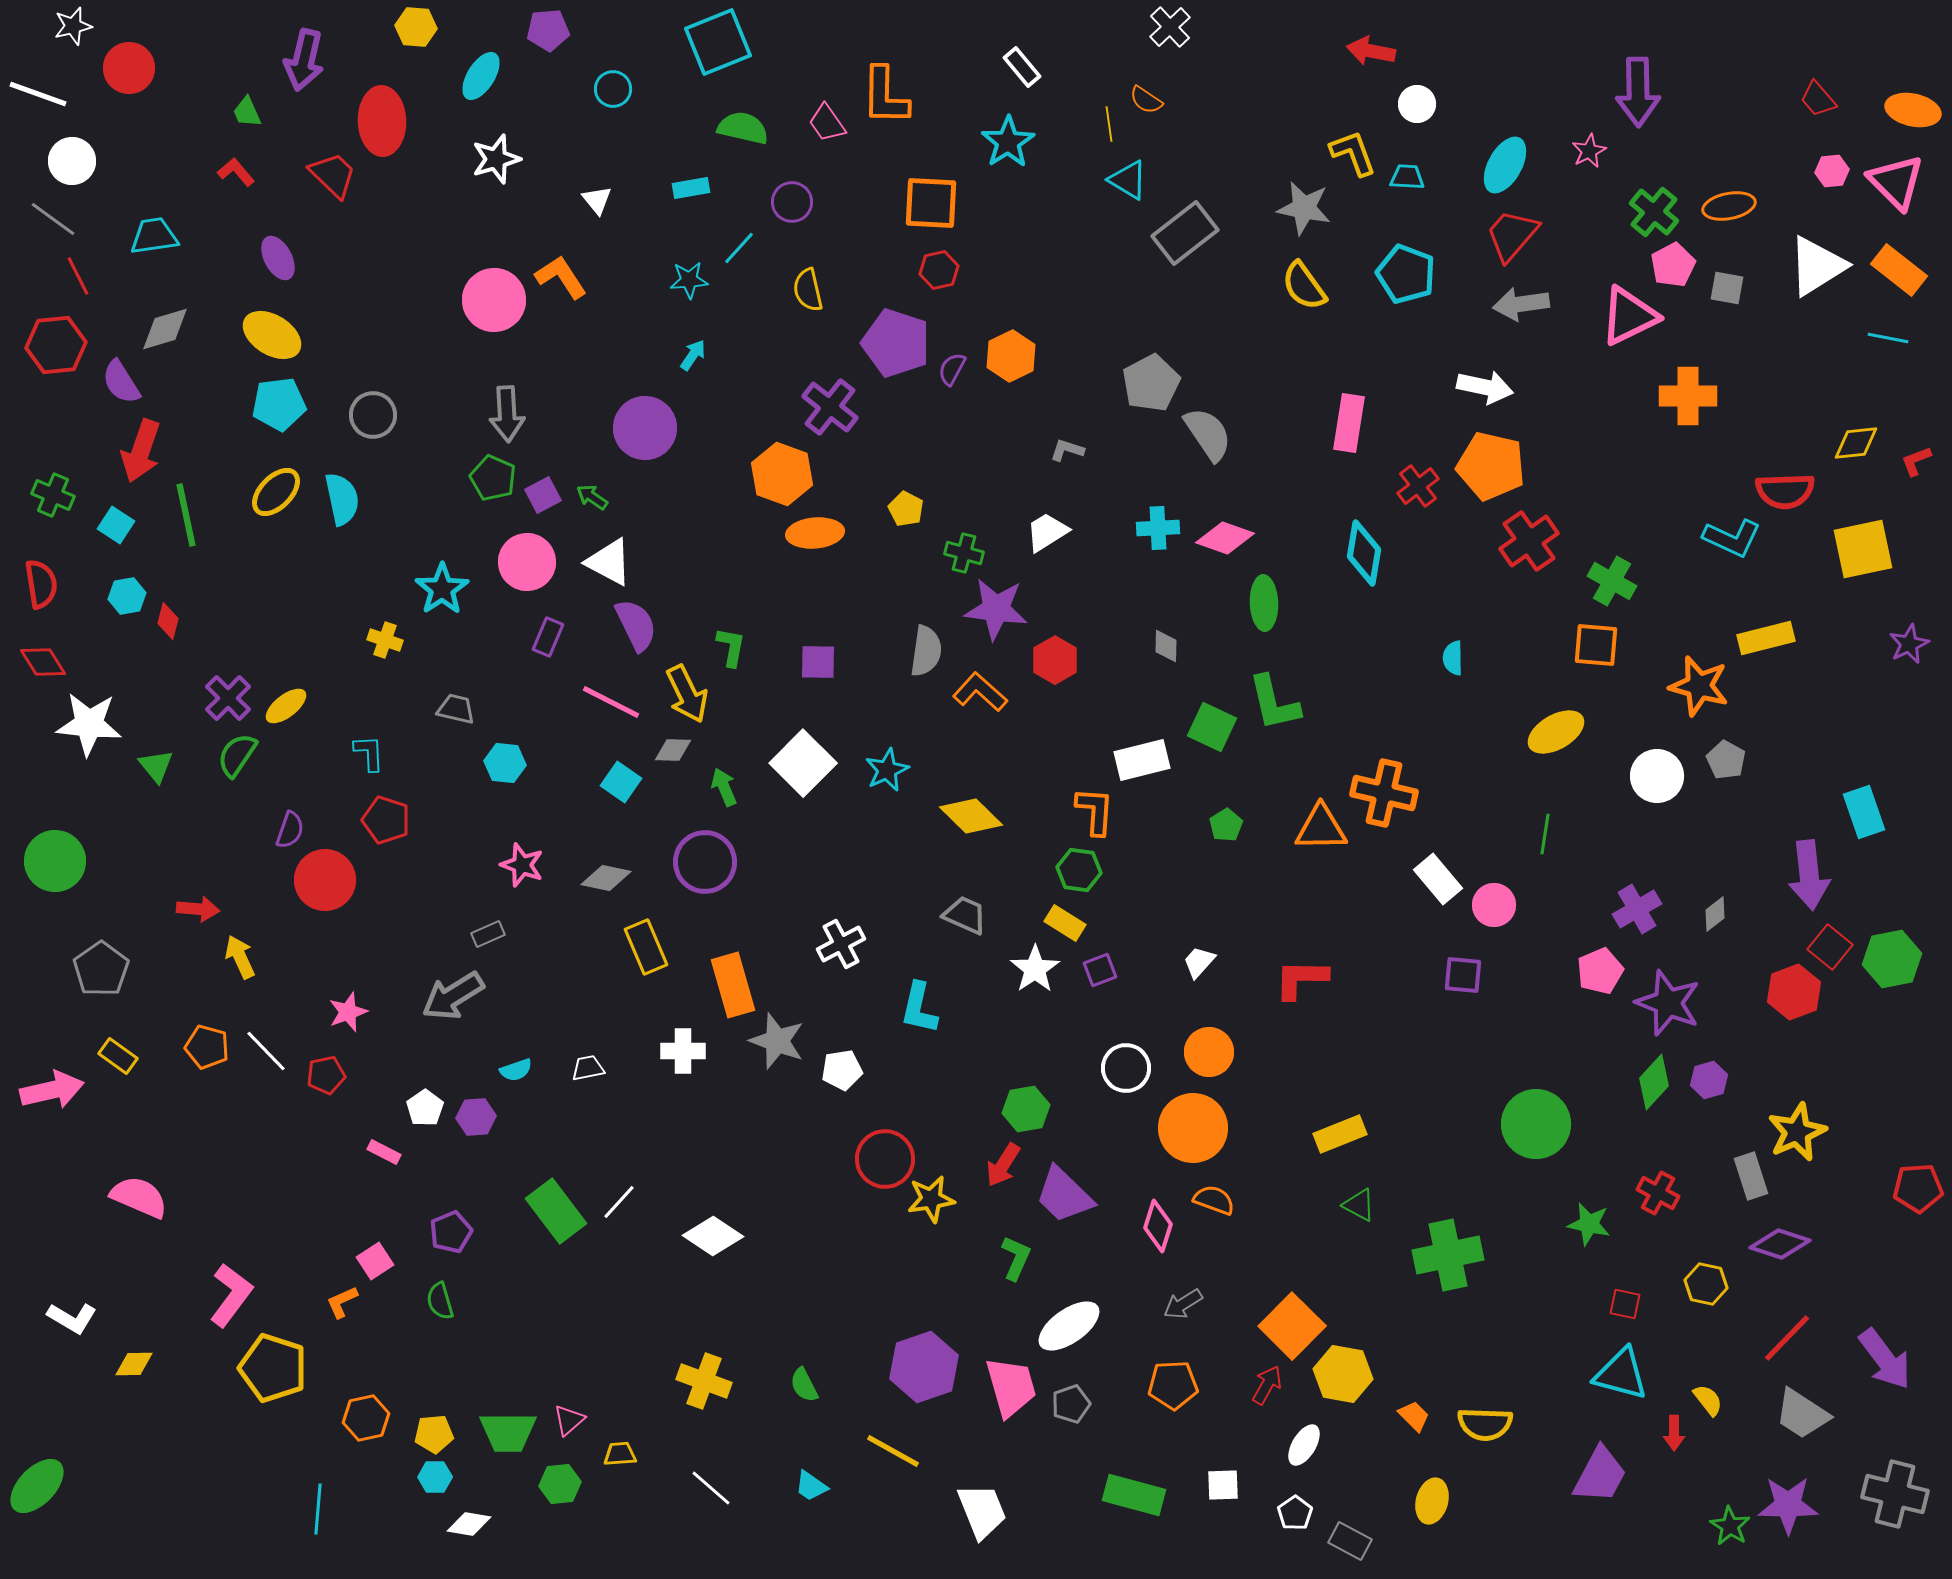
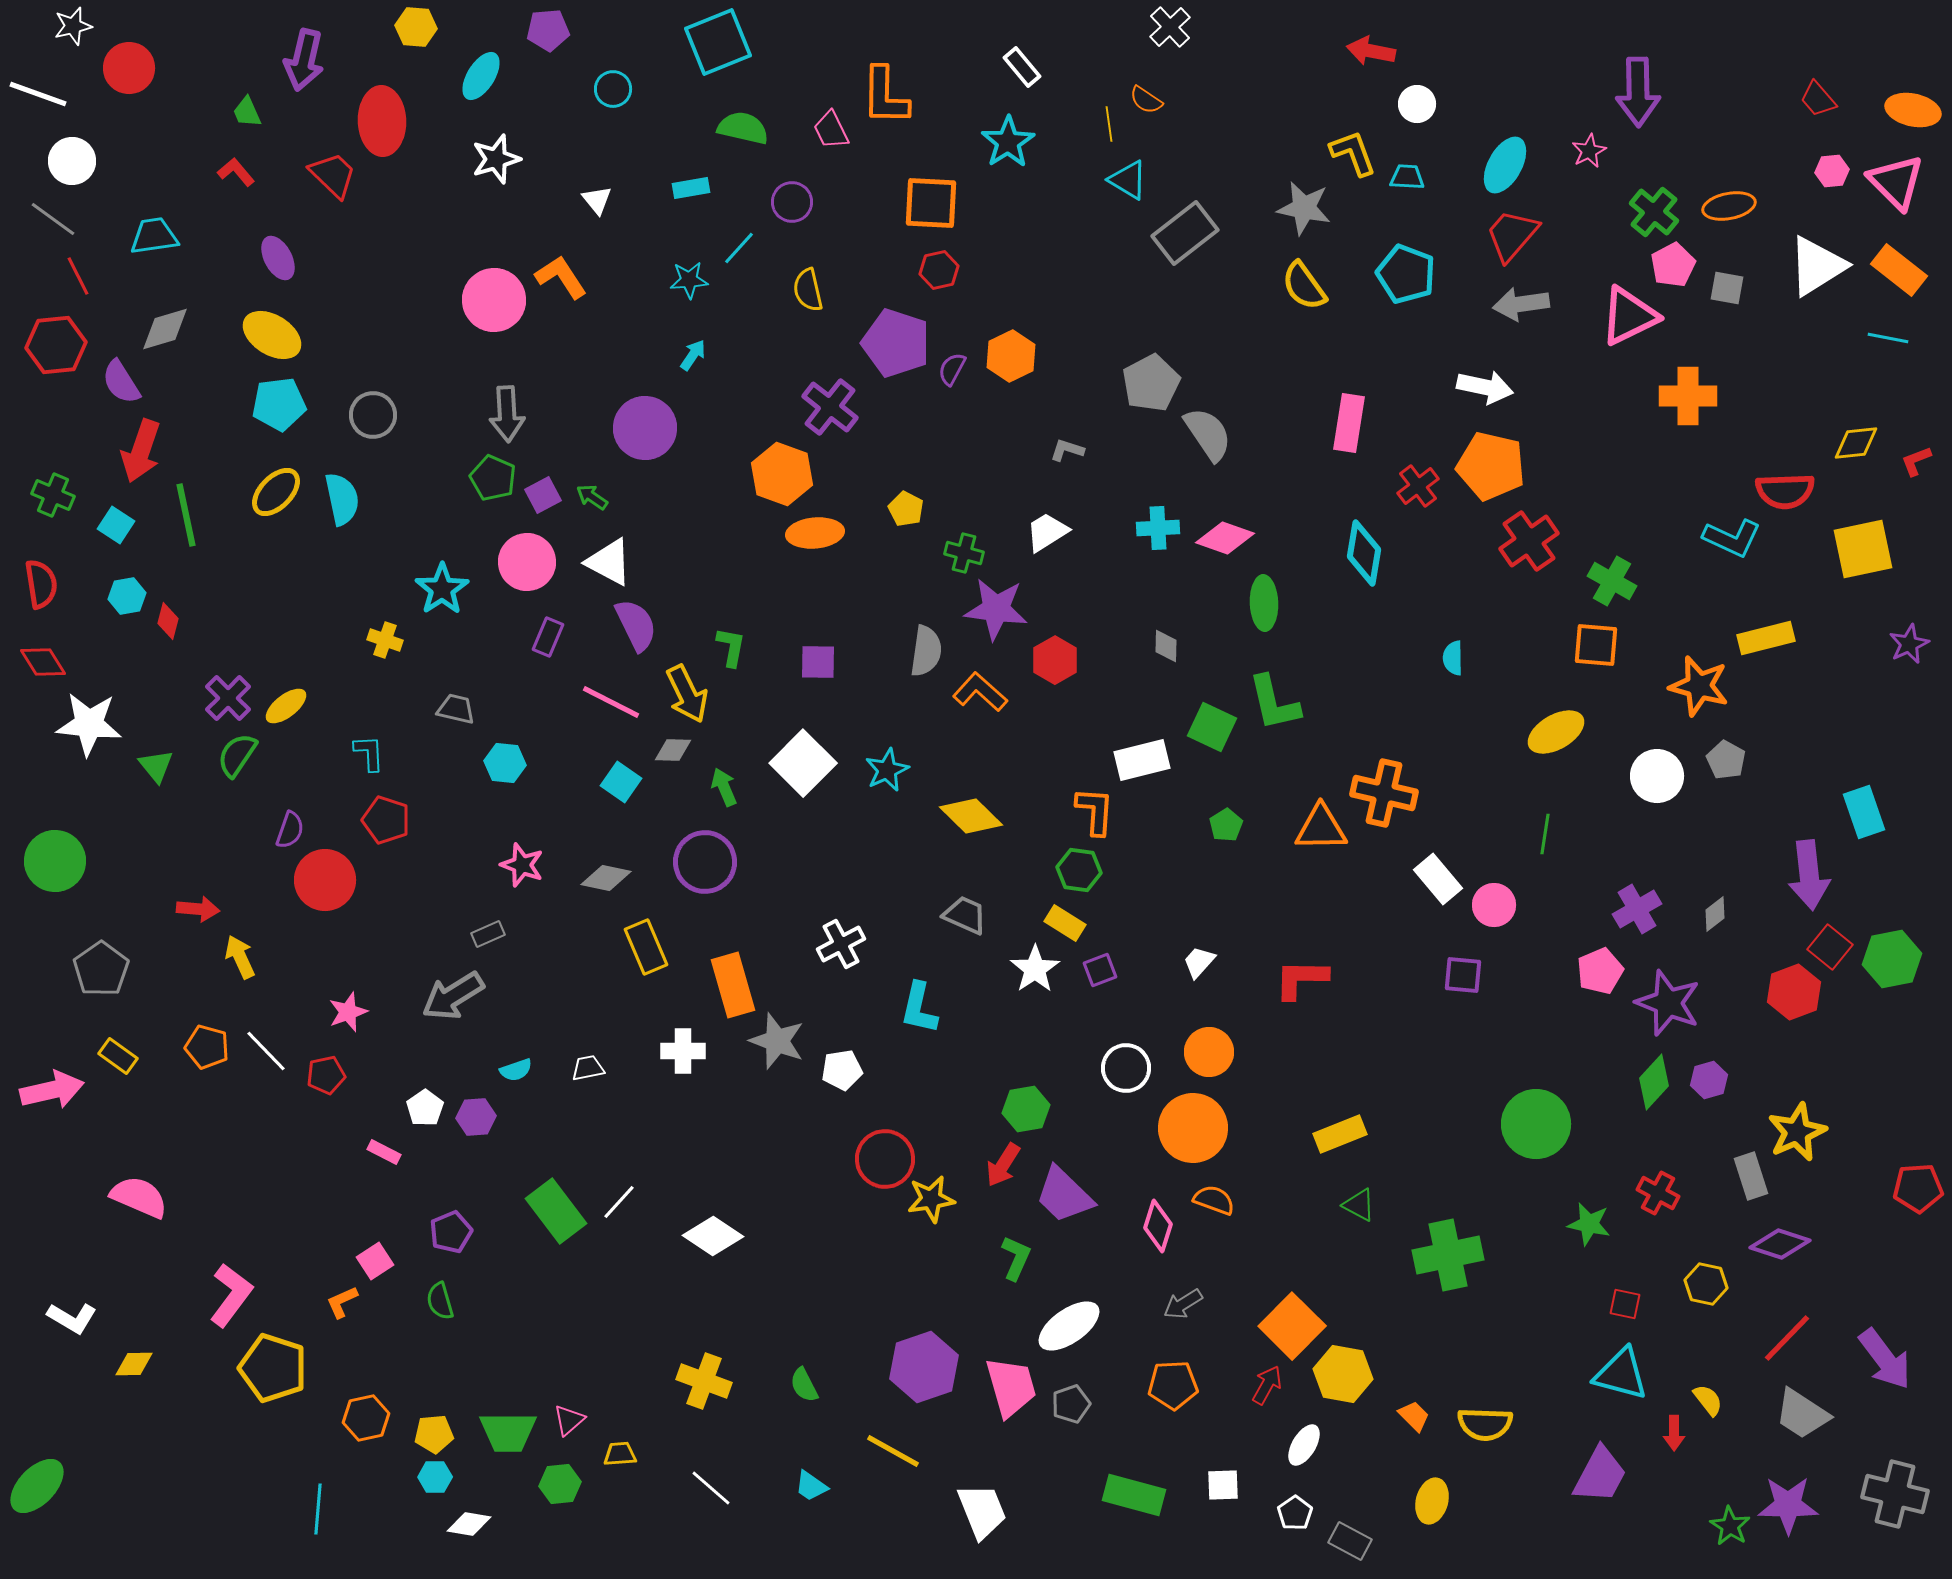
pink trapezoid at (827, 123): moved 4 px right, 7 px down; rotated 9 degrees clockwise
